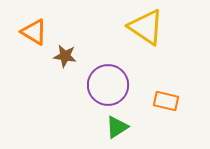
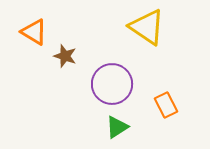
yellow triangle: moved 1 px right
brown star: rotated 10 degrees clockwise
purple circle: moved 4 px right, 1 px up
orange rectangle: moved 4 px down; rotated 50 degrees clockwise
